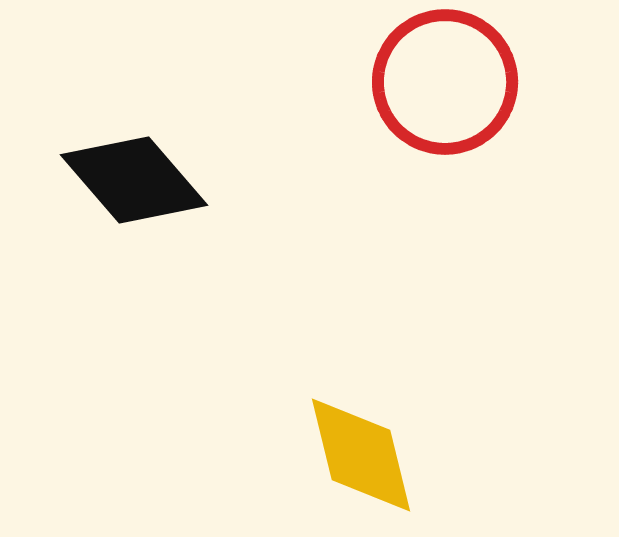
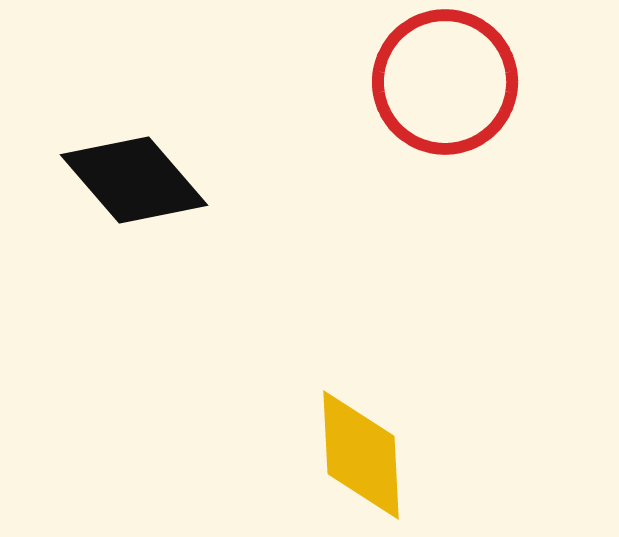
yellow diamond: rotated 11 degrees clockwise
